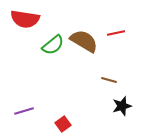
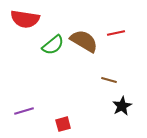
black star: rotated 12 degrees counterclockwise
red square: rotated 21 degrees clockwise
